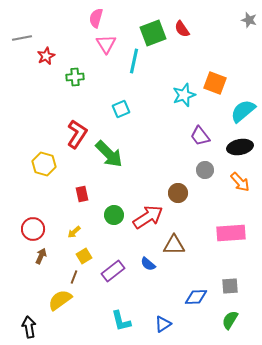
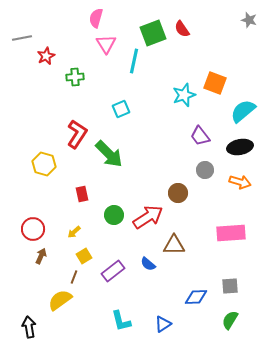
orange arrow: rotated 30 degrees counterclockwise
